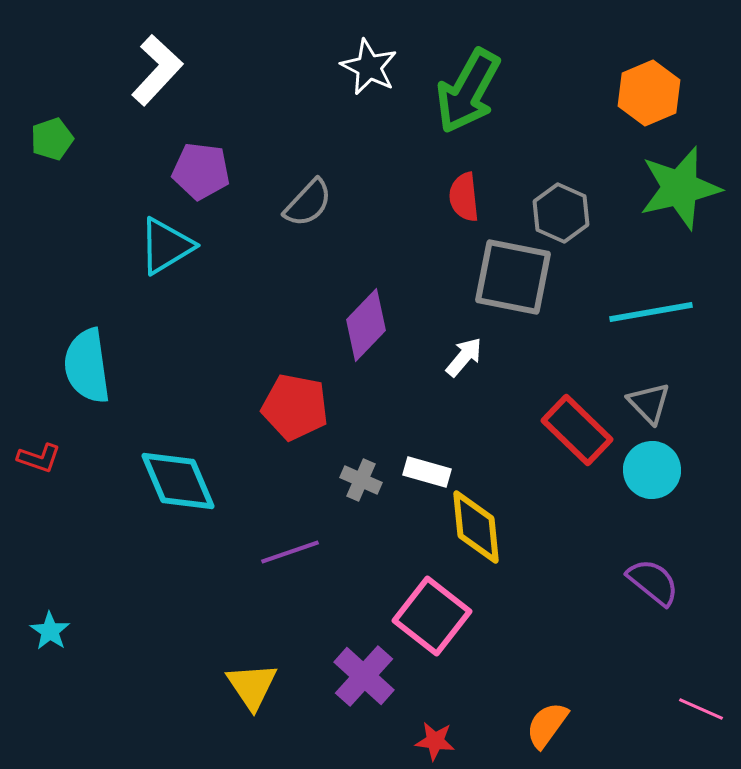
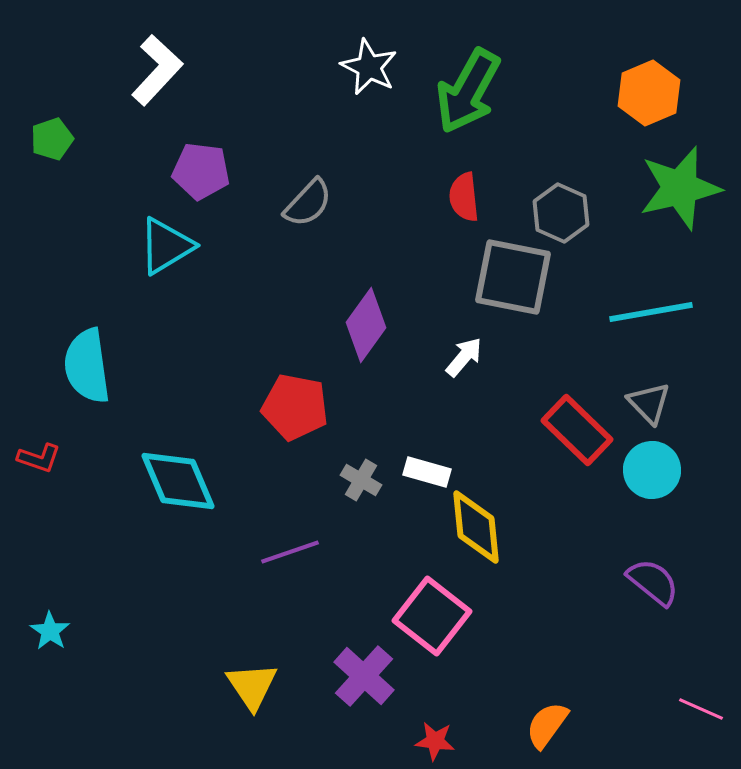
purple diamond: rotated 8 degrees counterclockwise
gray cross: rotated 6 degrees clockwise
